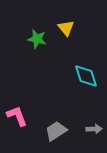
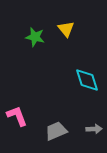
yellow triangle: moved 1 px down
green star: moved 2 px left, 2 px up
cyan diamond: moved 1 px right, 4 px down
gray trapezoid: rotated 10 degrees clockwise
